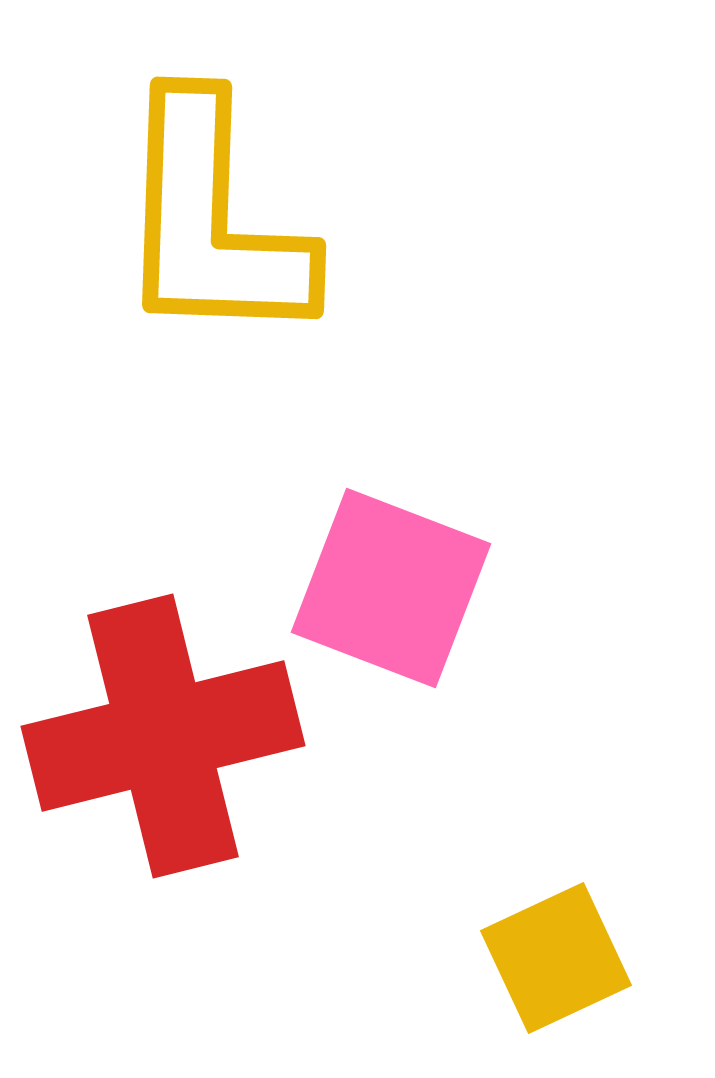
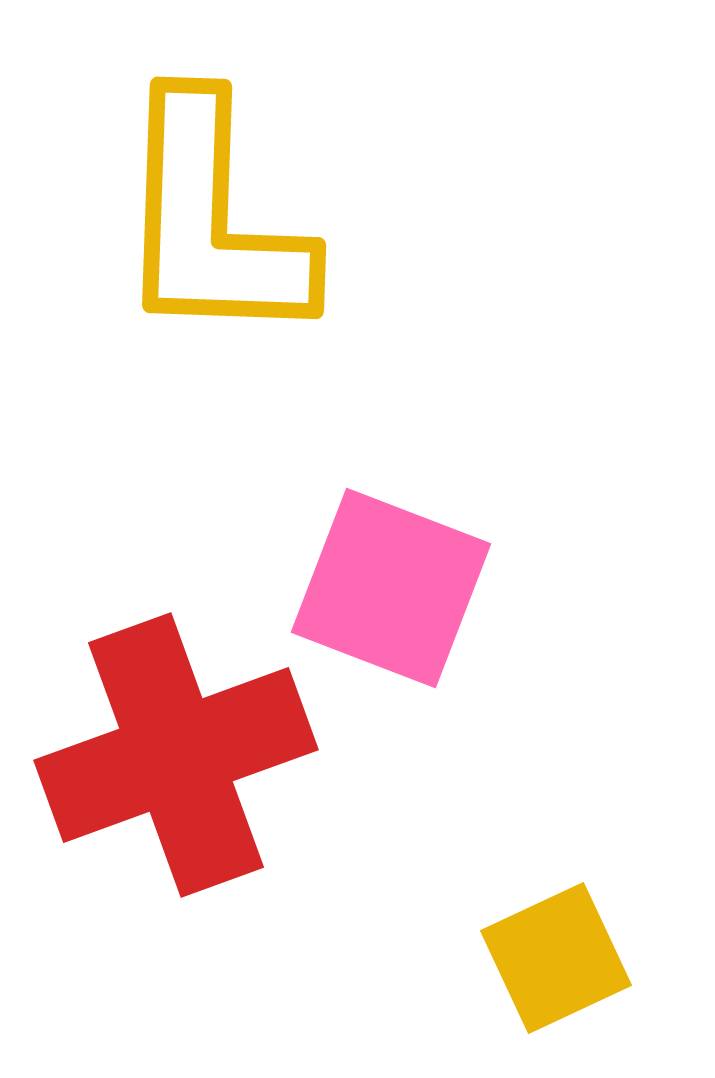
red cross: moved 13 px right, 19 px down; rotated 6 degrees counterclockwise
